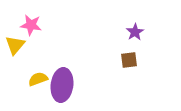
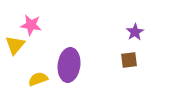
purple ellipse: moved 7 px right, 20 px up
